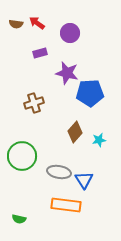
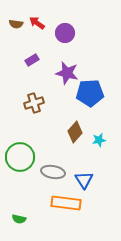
purple circle: moved 5 px left
purple rectangle: moved 8 px left, 7 px down; rotated 16 degrees counterclockwise
green circle: moved 2 px left, 1 px down
gray ellipse: moved 6 px left
orange rectangle: moved 2 px up
